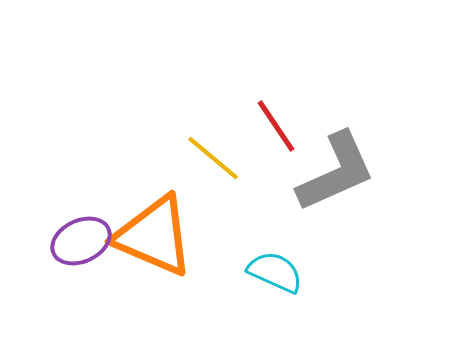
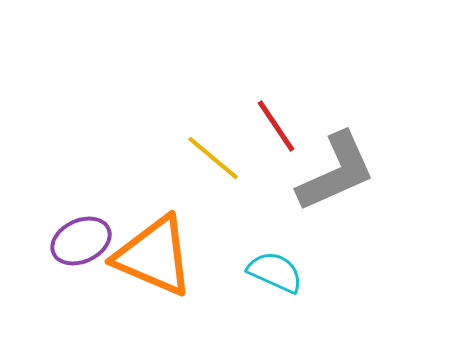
orange triangle: moved 20 px down
